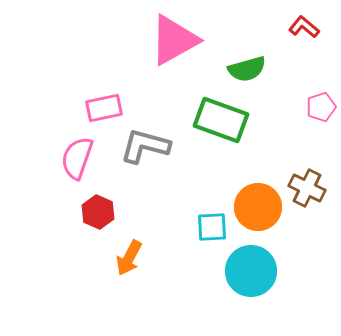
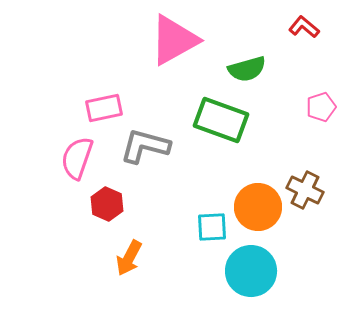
brown cross: moved 2 px left, 2 px down
red hexagon: moved 9 px right, 8 px up
